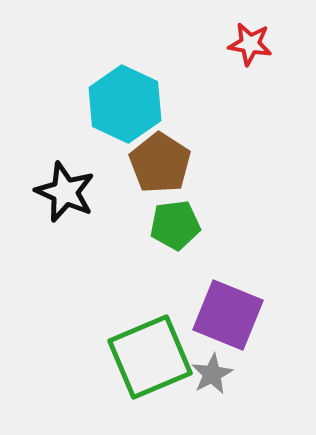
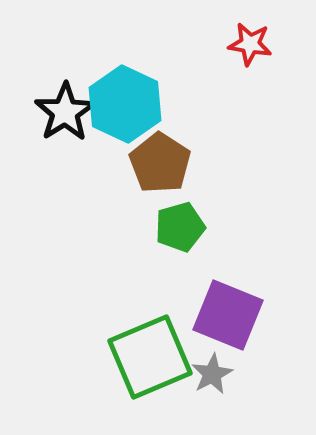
black star: moved 80 px up; rotated 16 degrees clockwise
green pentagon: moved 5 px right, 2 px down; rotated 9 degrees counterclockwise
